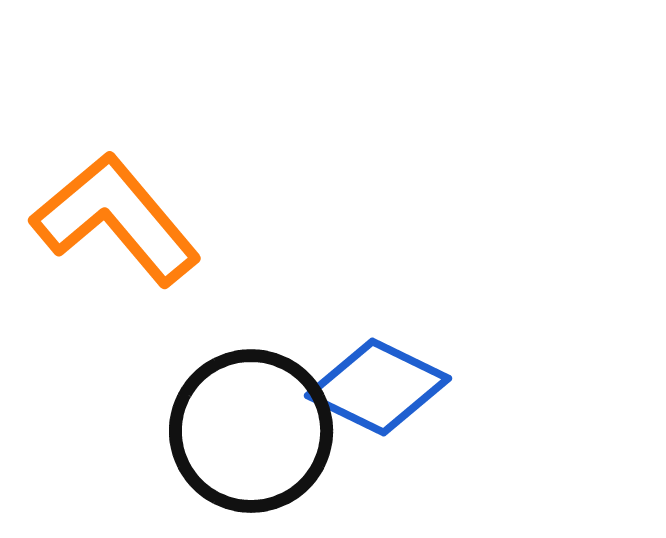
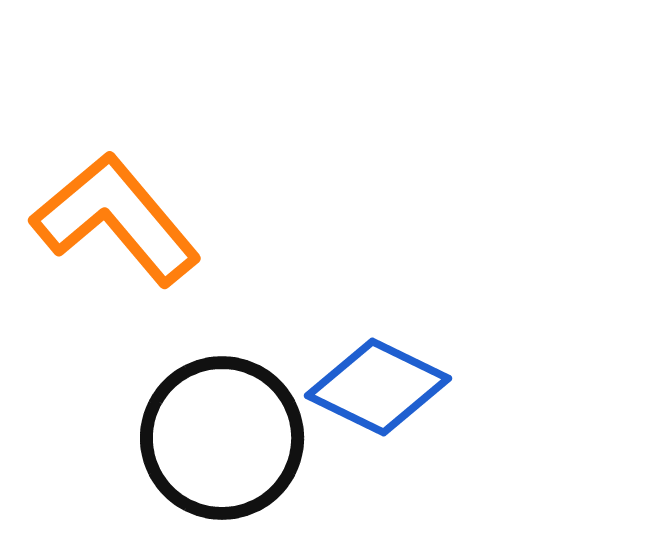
black circle: moved 29 px left, 7 px down
